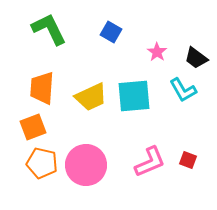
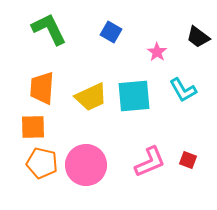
black trapezoid: moved 2 px right, 21 px up
orange square: rotated 20 degrees clockwise
